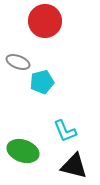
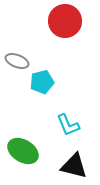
red circle: moved 20 px right
gray ellipse: moved 1 px left, 1 px up
cyan L-shape: moved 3 px right, 6 px up
green ellipse: rotated 12 degrees clockwise
